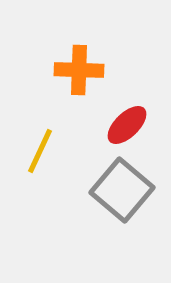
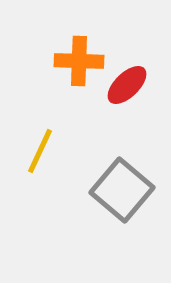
orange cross: moved 9 px up
red ellipse: moved 40 px up
